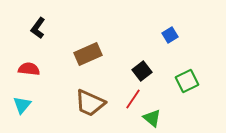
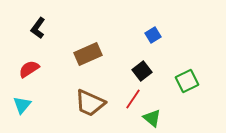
blue square: moved 17 px left
red semicircle: rotated 40 degrees counterclockwise
